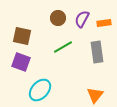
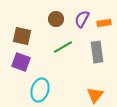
brown circle: moved 2 px left, 1 px down
cyan ellipse: rotated 25 degrees counterclockwise
